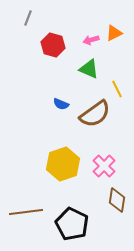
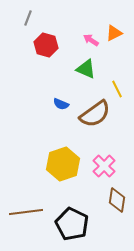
pink arrow: rotated 49 degrees clockwise
red hexagon: moved 7 px left
green triangle: moved 3 px left
